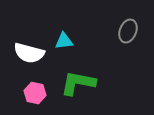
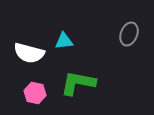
gray ellipse: moved 1 px right, 3 px down
